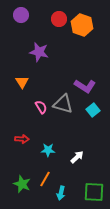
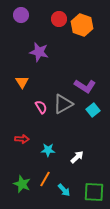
gray triangle: rotated 45 degrees counterclockwise
cyan arrow: moved 3 px right, 3 px up; rotated 56 degrees counterclockwise
